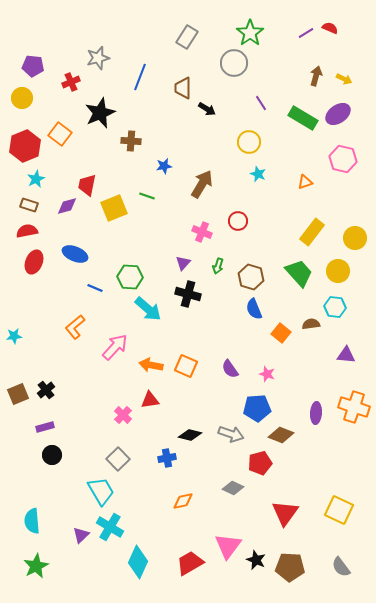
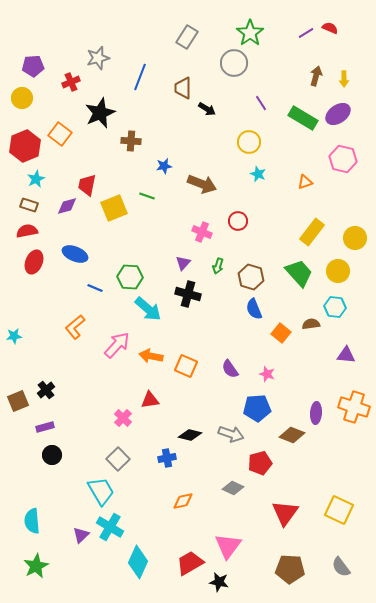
purple pentagon at (33, 66): rotated 10 degrees counterclockwise
yellow arrow at (344, 79): rotated 63 degrees clockwise
brown arrow at (202, 184): rotated 80 degrees clockwise
pink arrow at (115, 347): moved 2 px right, 2 px up
orange arrow at (151, 365): moved 9 px up
brown square at (18, 394): moved 7 px down
pink cross at (123, 415): moved 3 px down
brown diamond at (281, 435): moved 11 px right
black star at (256, 560): moved 37 px left, 22 px down; rotated 12 degrees counterclockwise
brown pentagon at (290, 567): moved 2 px down
